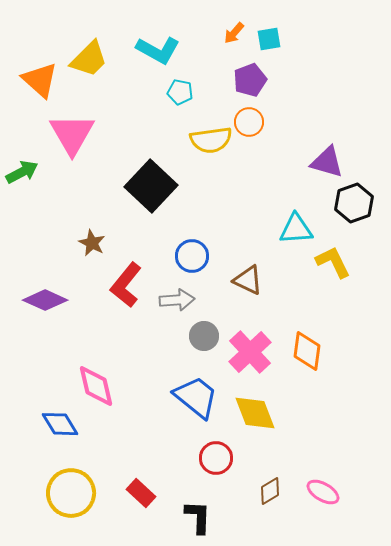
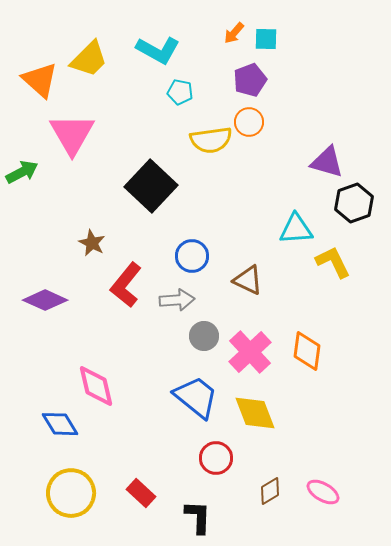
cyan square: moved 3 px left; rotated 10 degrees clockwise
